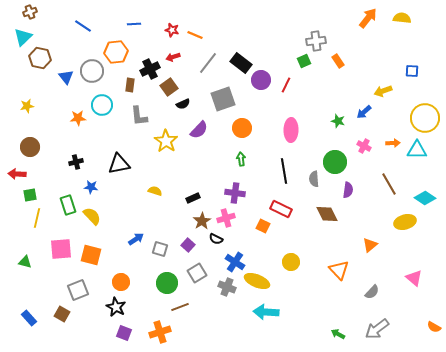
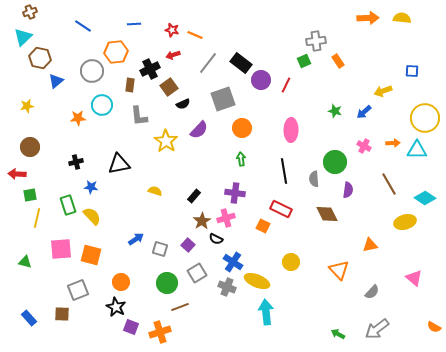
orange arrow at (368, 18): rotated 50 degrees clockwise
red arrow at (173, 57): moved 2 px up
blue triangle at (66, 77): moved 10 px left, 4 px down; rotated 28 degrees clockwise
green star at (338, 121): moved 3 px left, 10 px up
black rectangle at (193, 198): moved 1 px right, 2 px up; rotated 24 degrees counterclockwise
orange triangle at (370, 245): rotated 28 degrees clockwise
blue cross at (235, 262): moved 2 px left
cyan arrow at (266, 312): rotated 80 degrees clockwise
brown square at (62, 314): rotated 28 degrees counterclockwise
purple square at (124, 333): moved 7 px right, 6 px up
